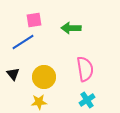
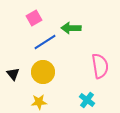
pink square: moved 2 px up; rotated 21 degrees counterclockwise
blue line: moved 22 px right
pink semicircle: moved 15 px right, 3 px up
yellow circle: moved 1 px left, 5 px up
cyan cross: rotated 21 degrees counterclockwise
